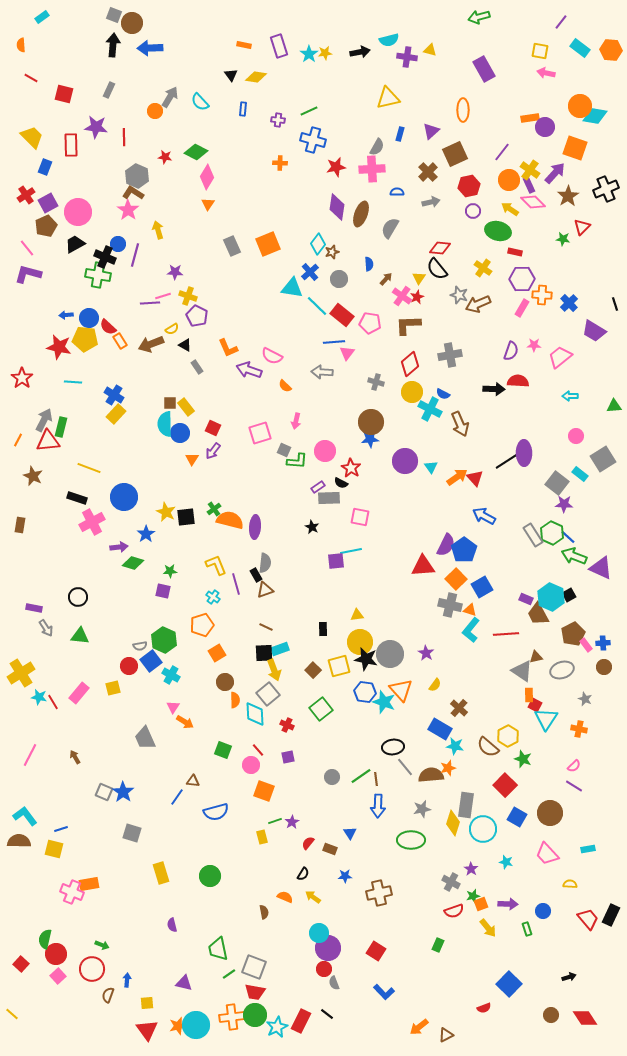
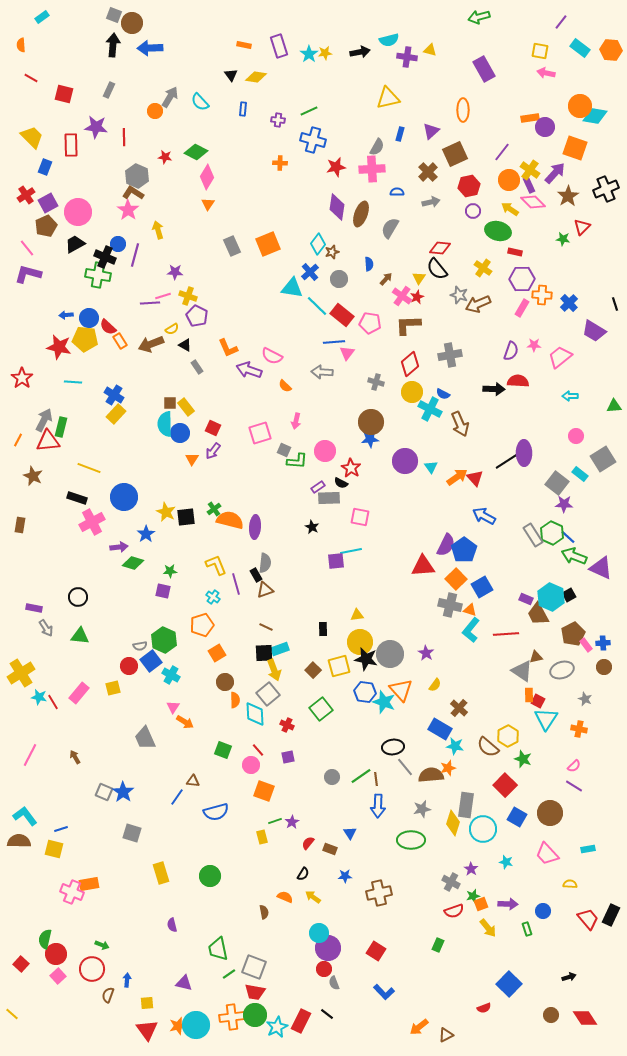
red square at (535, 705): moved 3 px right, 4 px up
